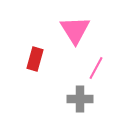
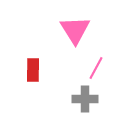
red rectangle: moved 2 px left, 11 px down; rotated 15 degrees counterclockwise
gray cross: moved 5 px right
